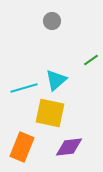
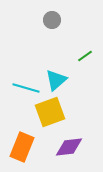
gray circle: moved 1 px up
green line: moved 6 px left, 4 px up
cyan line: moved 2 px right; rotated 32 degrees clockwise
yellow square: moved 1 px up; rotated 32 degrees counterclockwise
